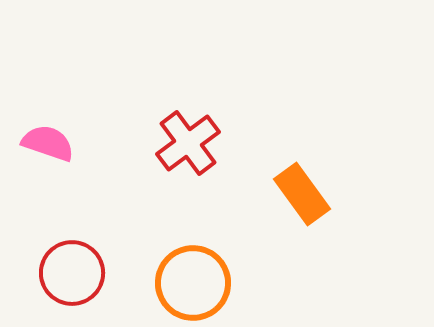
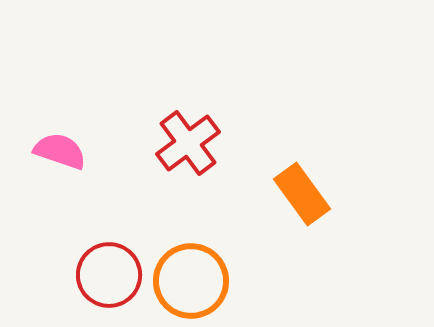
pink semicircle: moved 12 px right, 8 px down
red circle: moved 37 px right, 2 px down
orange circle: moved 2 px left, 2 px up
